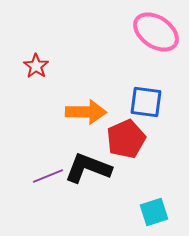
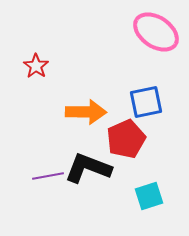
blue square: rotated 20 degrees counterclockwise
purple line: rotated 12 degrees clockwise
cyan square: moved 5 px left, 16 px up
